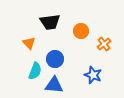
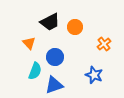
black trapezoid: rotated 20 degrees counterclockwise
orange circle: moved 6 px left, 4 px up
blue circle: moved 2 px up
blue star: moved 1 px right
blue triangle: rotated 24 degrees counterclockwise
